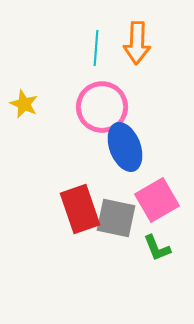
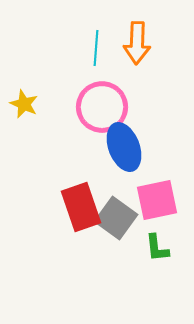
blue ellipse: moved 1 px left
pink square: rotated 18 degrees clockwise
red rectangle: moved 1 px right, 2 px up
gray square: rotated 24 degrees clockwise
green L-shape: rotated 16 degrees clockwise
